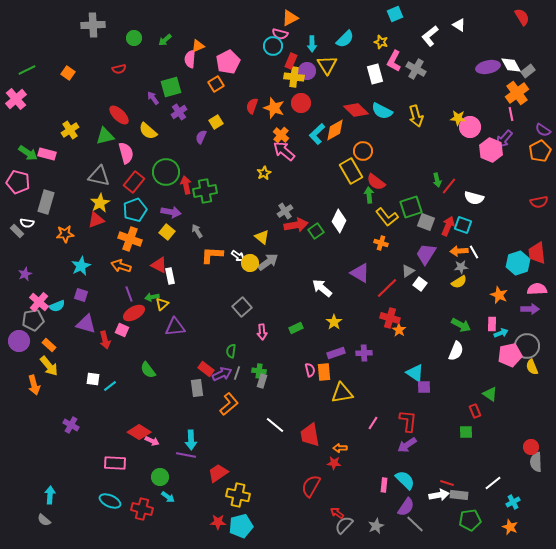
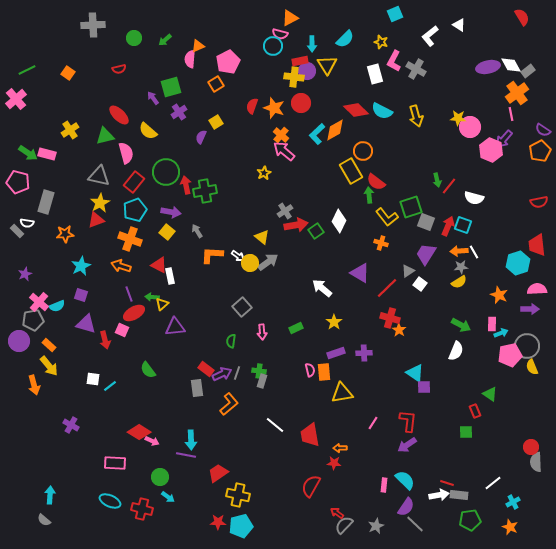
red rectangle at (291, 61): moved 9 px right; rotated 56 degrees clockwise
red trapezoid at (537, 253): moved 8 px up
green arrow at (152, 297): rotated 16 degrees clockwise
green semicircle at (231, 351): moved 10 px up
